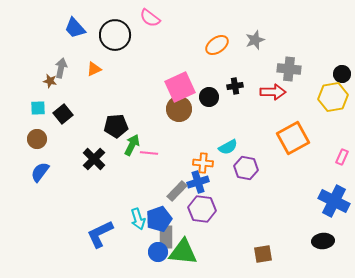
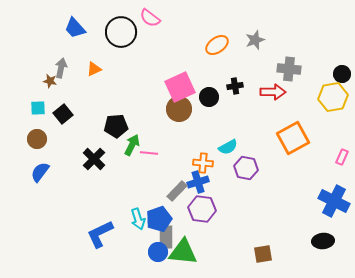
black circle at (115, 35): moved 6 px right, 3 px up
